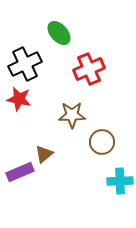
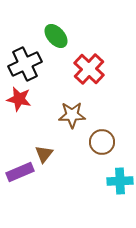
green ellipse: moved 3 px left, 3 px down
red cross: rotated 24 degrees counterclockwise
brown triangle: rotated 12 degrees counterclockwise
